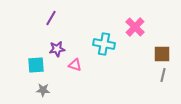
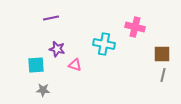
purple line: rotated 49 degrees clockwise
pink cross: rotated 30 degrees counterclockwise
purple star: rotated 21 degrees clockwise
